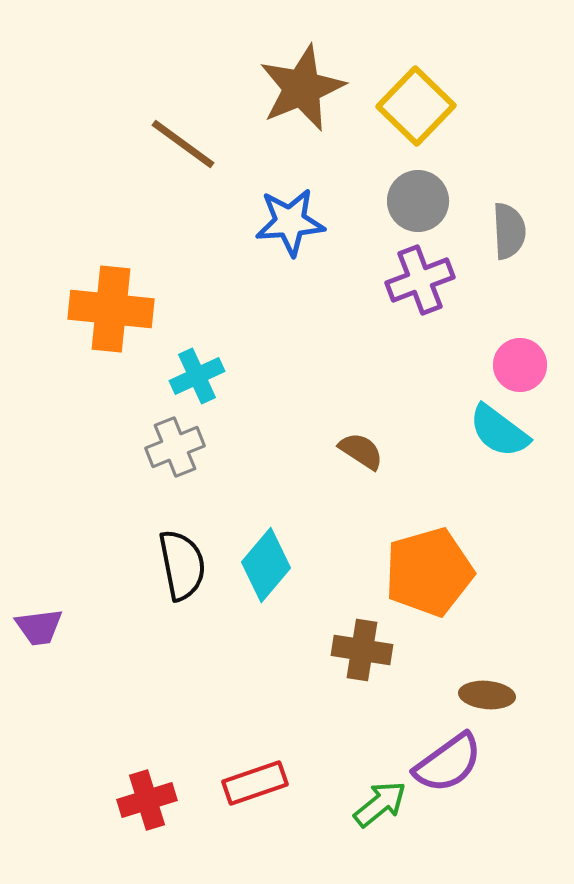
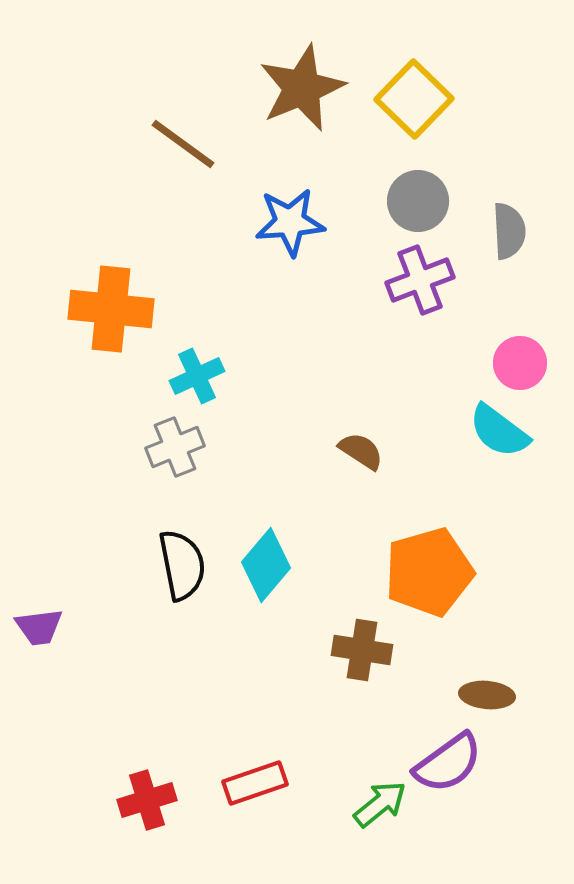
yellow square: moved 2 px left, 7 px up
pink circle: moved 2 px up
